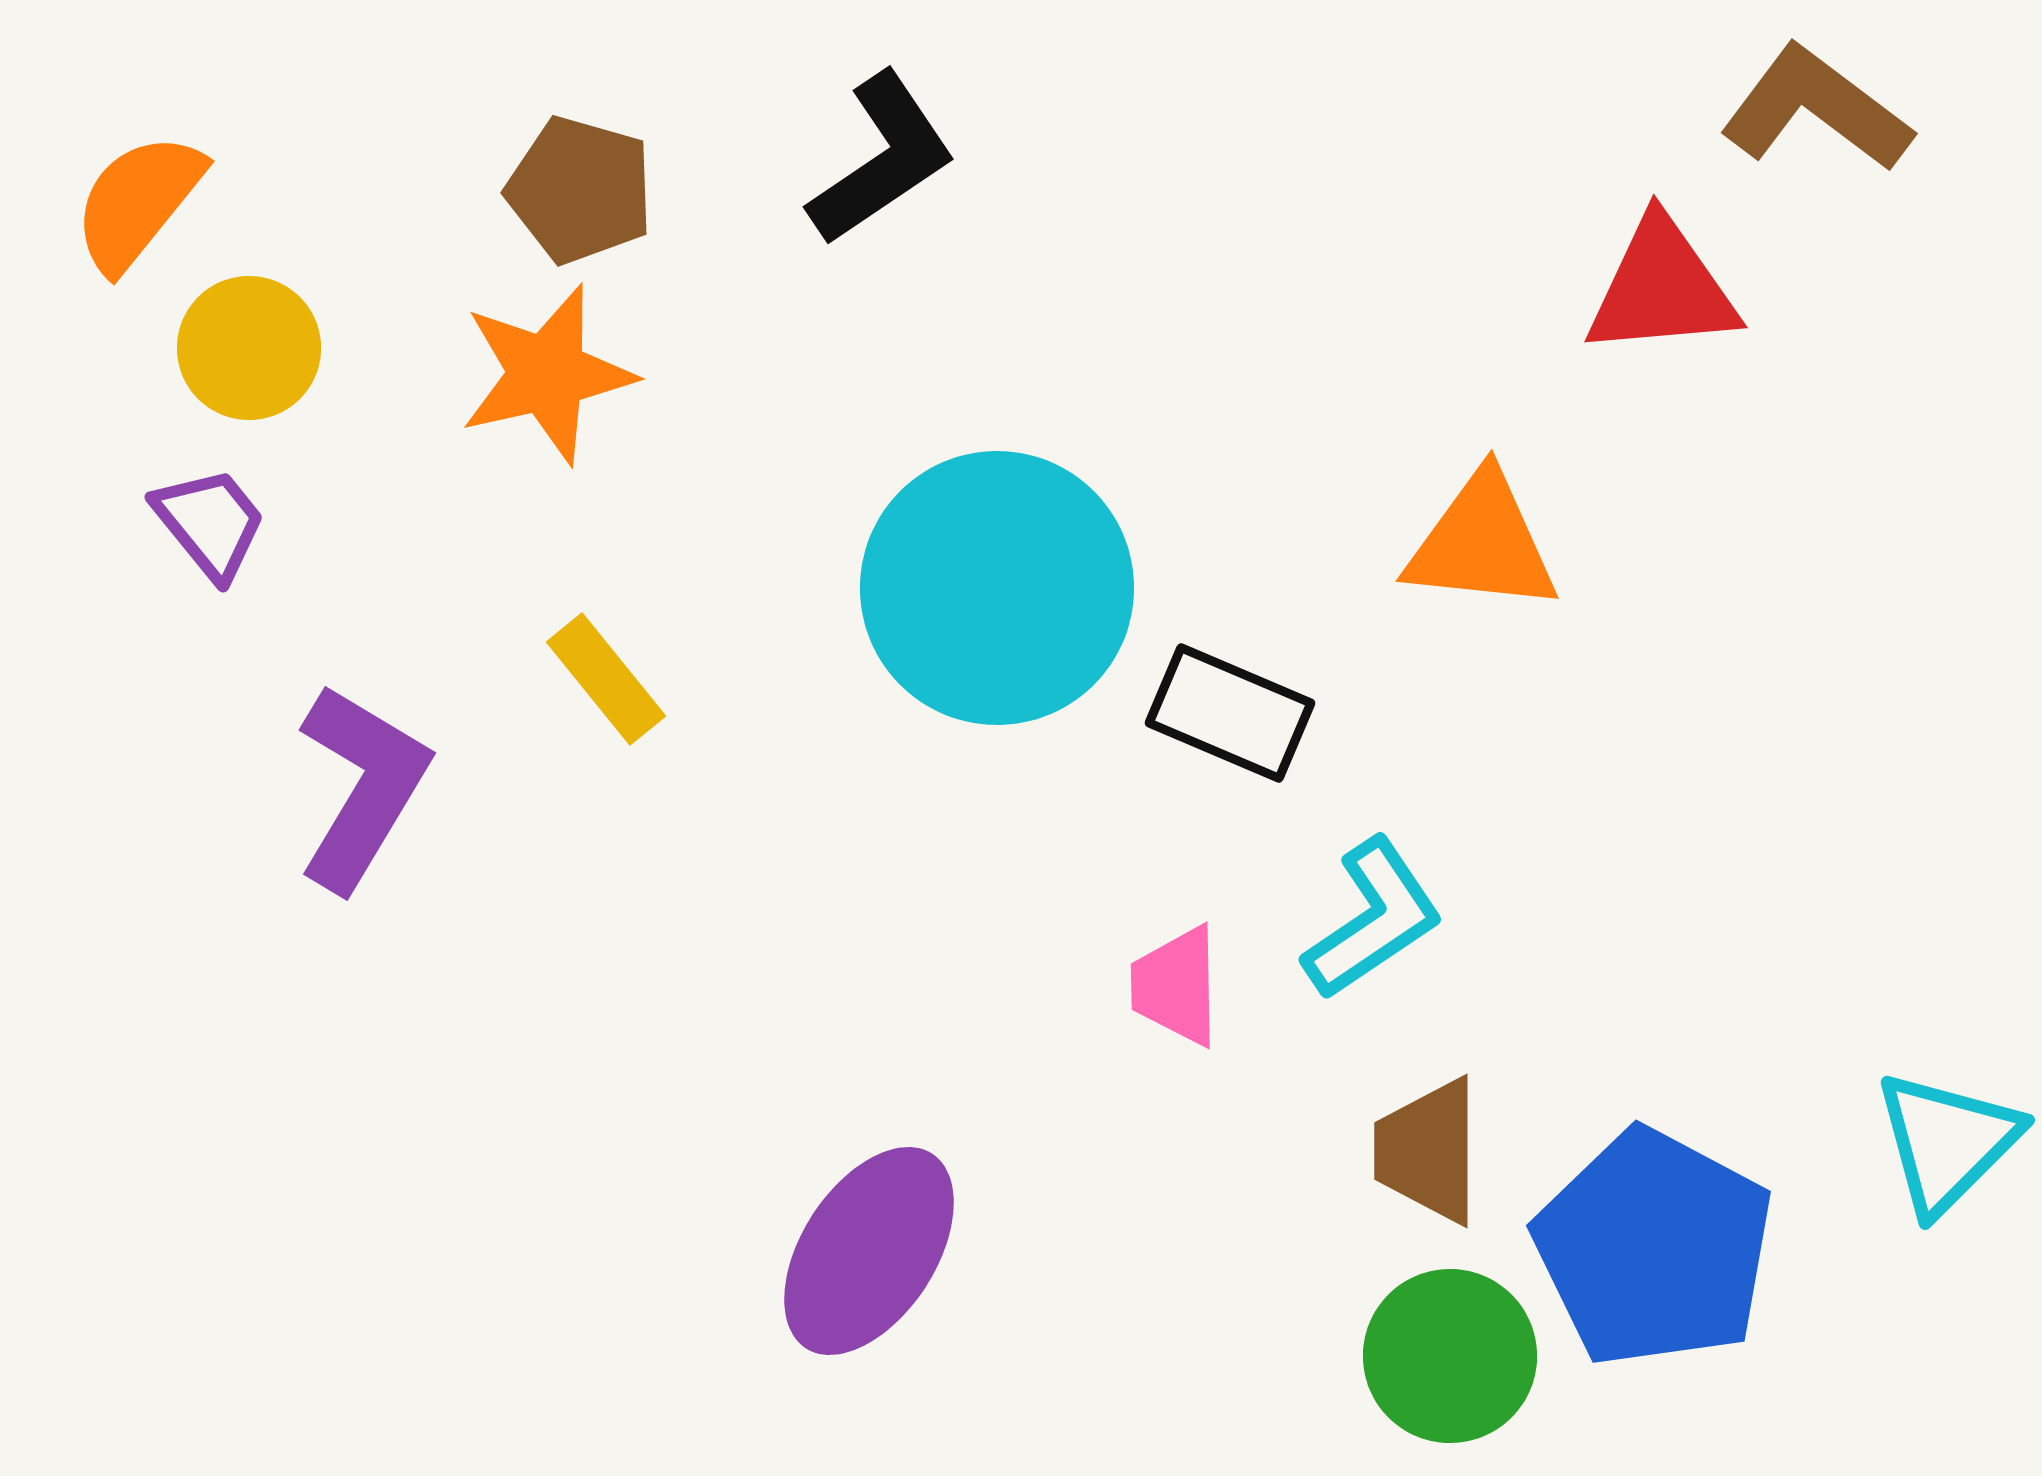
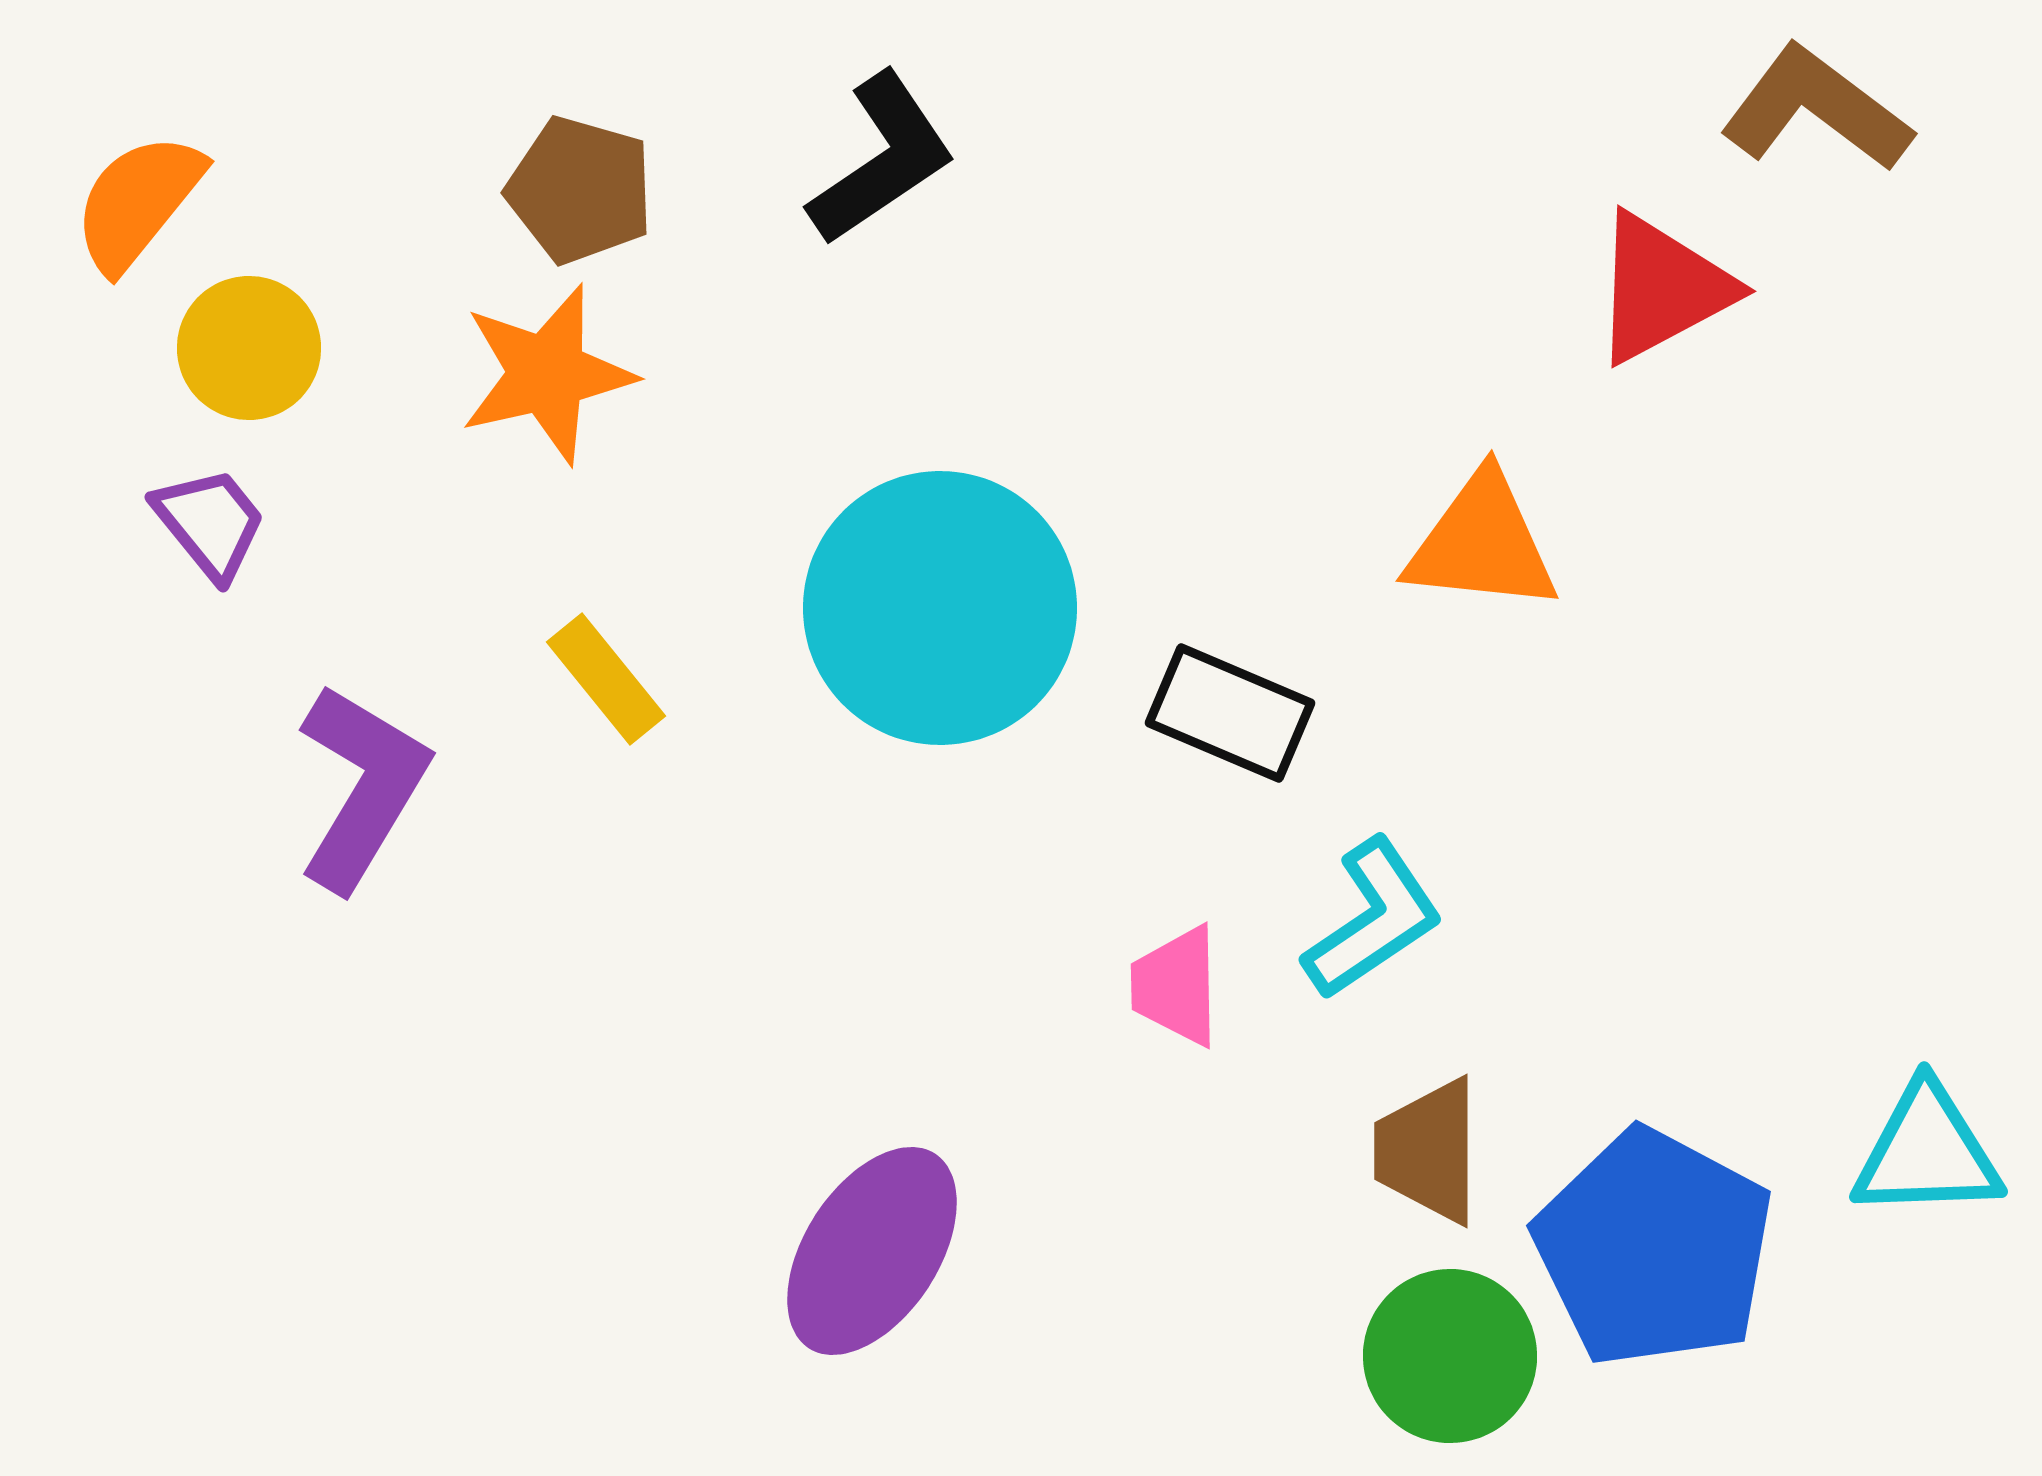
red triangle: rotated 23 degrees counterclockwise
cyan circle: moved 57 px left, 20 px down
cyan triangle: moved 20 px left, 10 px down; rotated 43 degrees clockwise
purple ellipse: moved 3 px right
